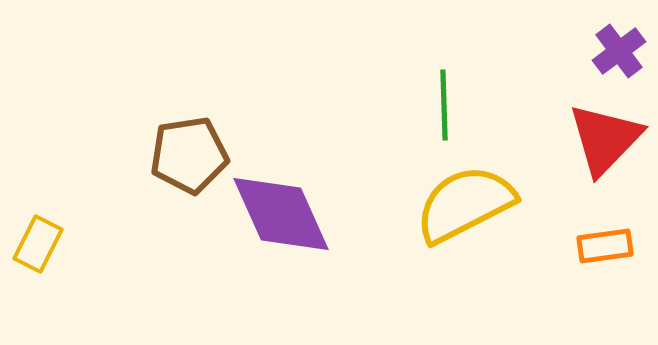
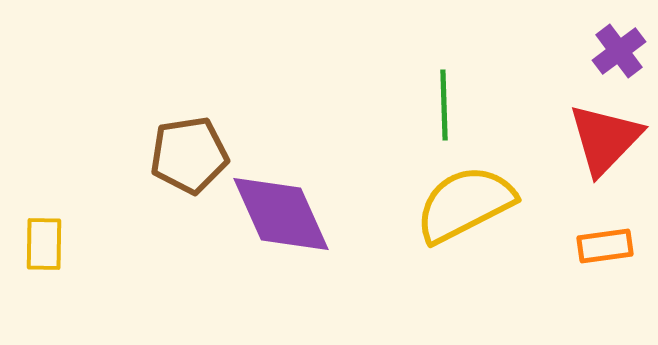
yellow rectangle: moved 6 px right; rotated 26 degrees counterclockwise
